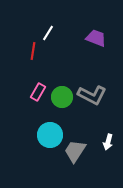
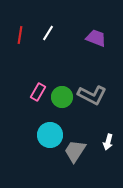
red line: moved 13 px left, 16 px up
